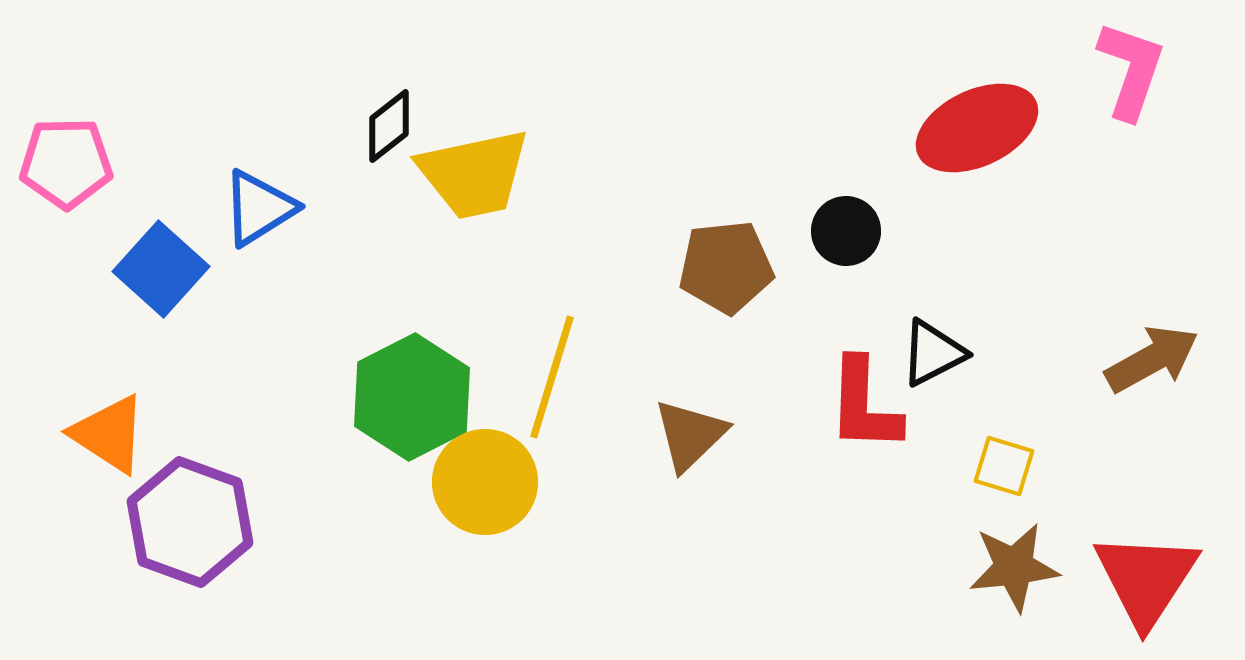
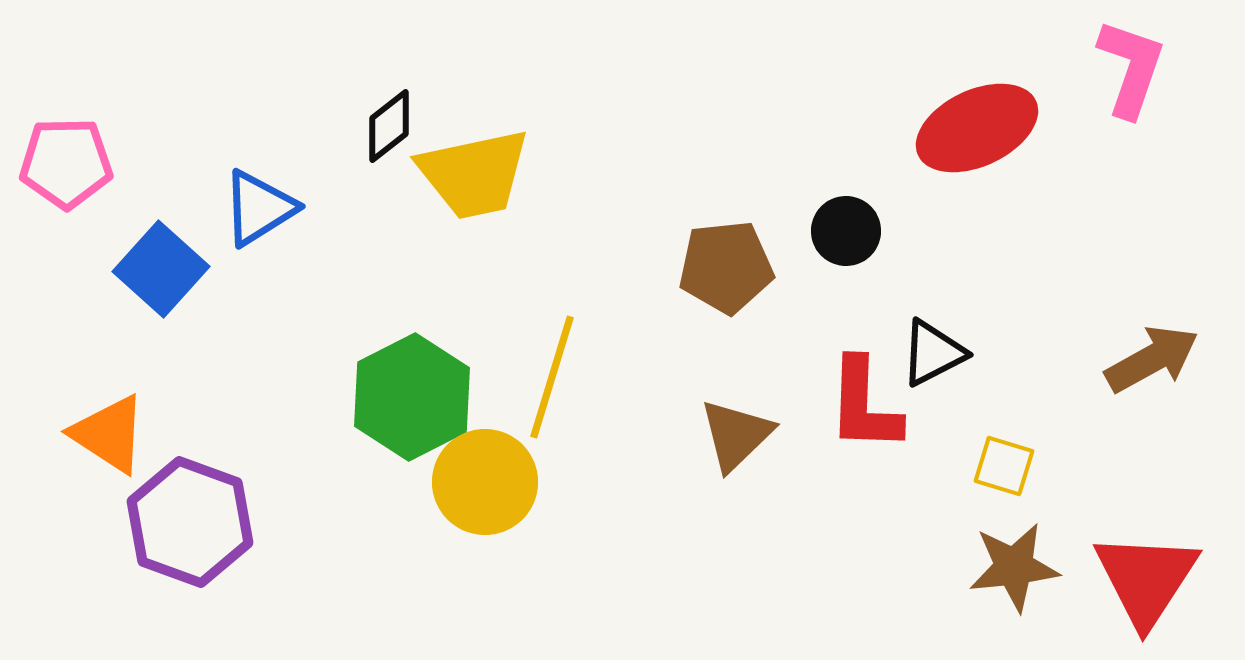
pink L-shape: moved 2 px up
brown triangle: moved 46 px right
